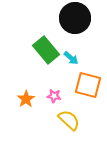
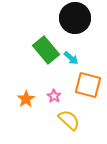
pink star: rotated 24 degrees clockwise
